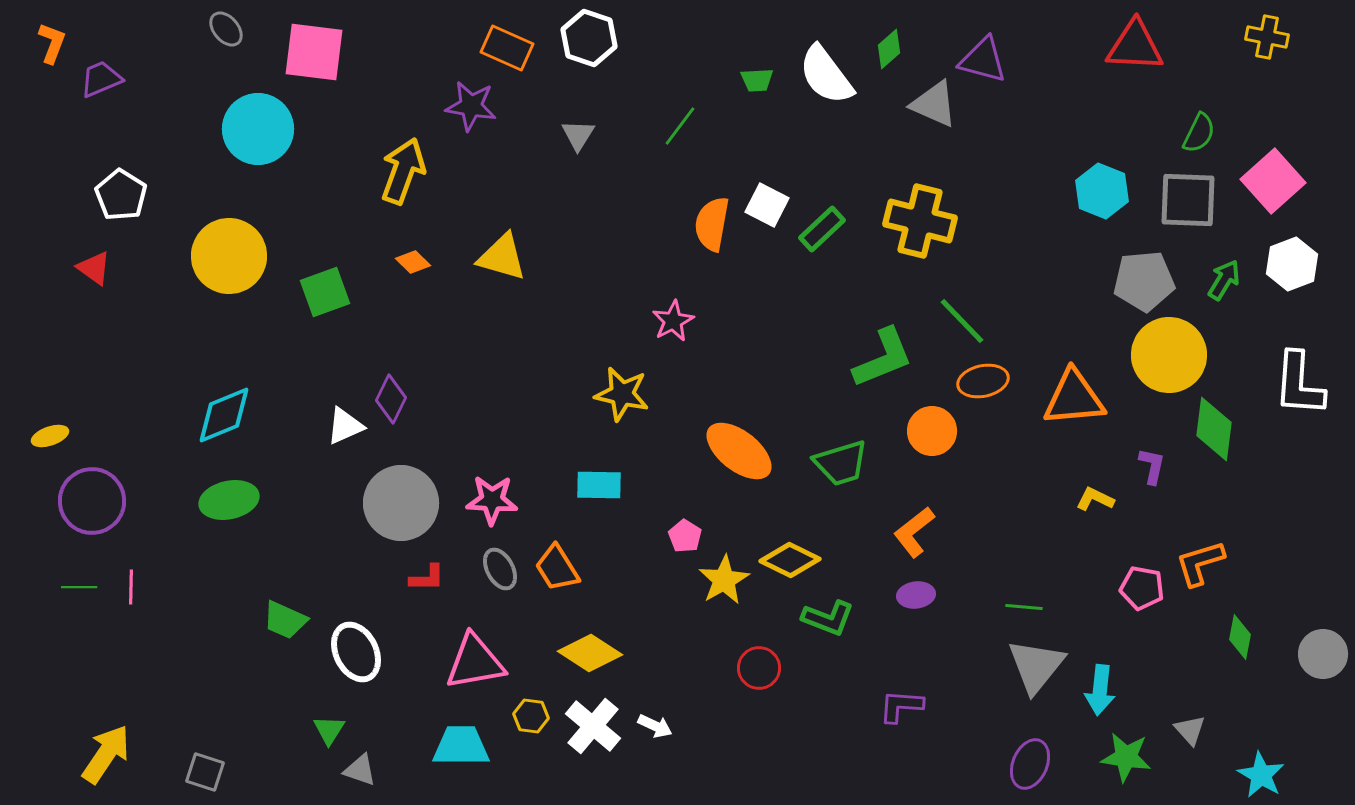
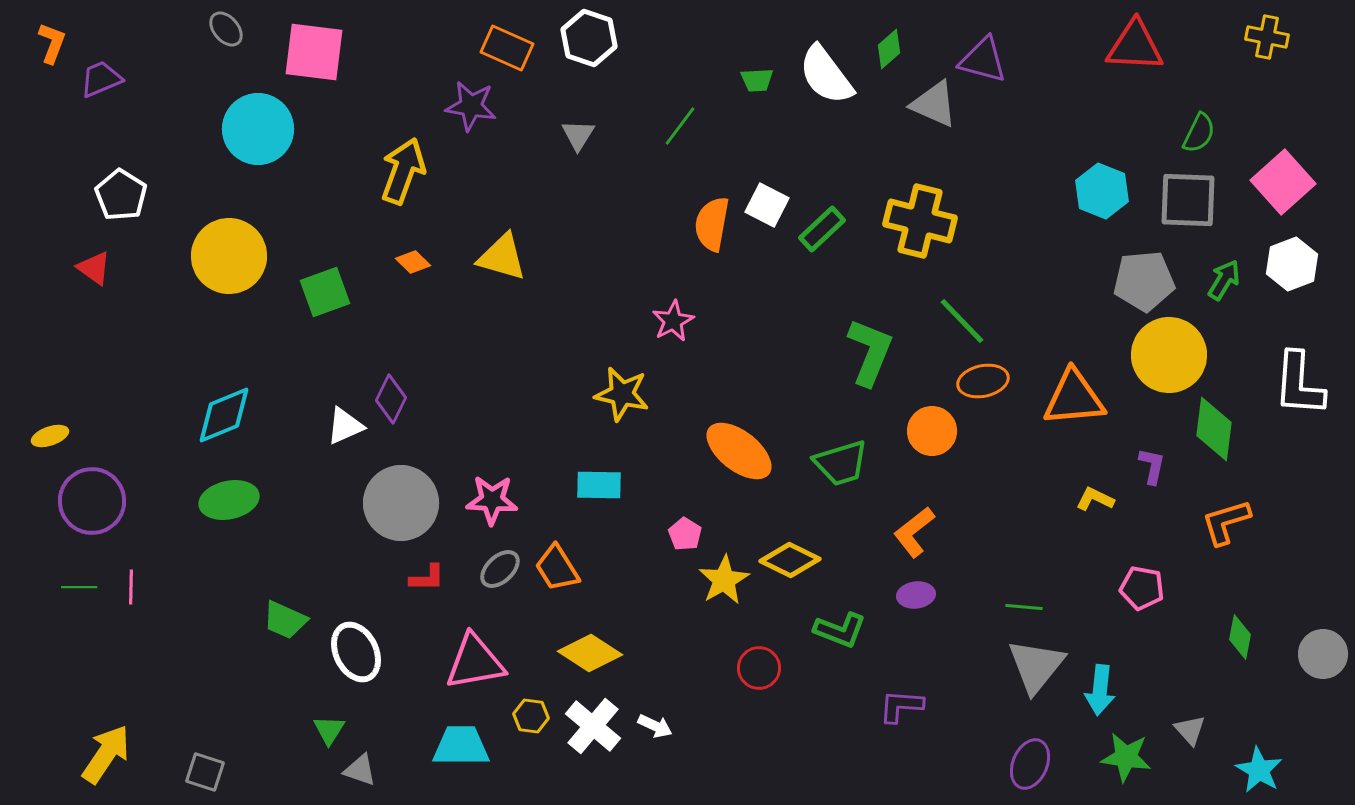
pink square at (1273, 181): moved 10 px right, 1 px down
green L-shape at (883, 358): moved 13 px left, 6 px up; rotated 46 degrees counterclockwise
pink pentagon at (685, 536): moved 2 px up
orange L-shape at (1200, 563): moved 26 px right, 41 px up
gray ellipse at (500, 569): rotated 75 degrees clockwise
green L-shape at (828, 618): moved 12 px right, 12 px down
cyan star at (1261, 775): moved 2 px left, 5 px up
